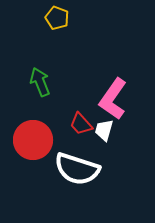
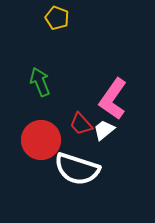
white trapezoid: rotated 35 degrees clockwise
red circle: moved 8 px right
